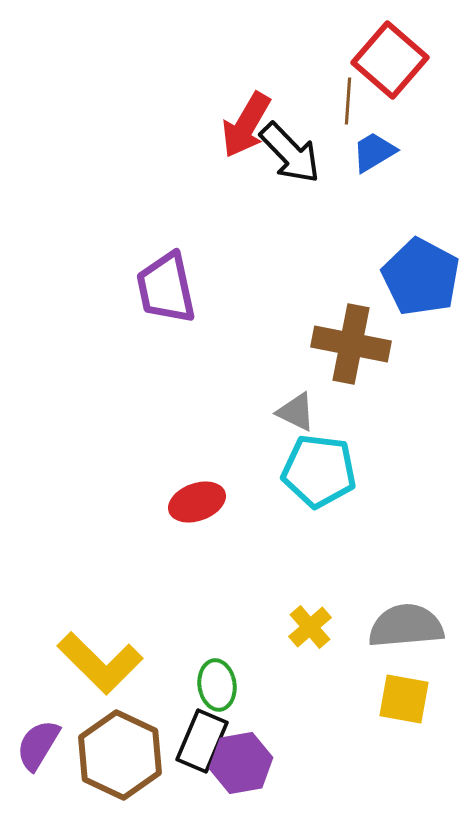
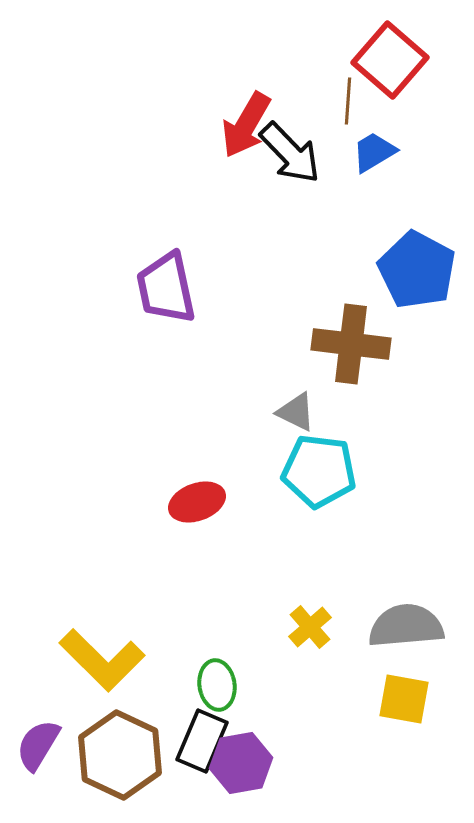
blue pentagon: moved 4 px left, 7 px up
brown cross: rotated 4 degrees counterclockwise
yellow L-shape: moved 2 px right, 3 px up
